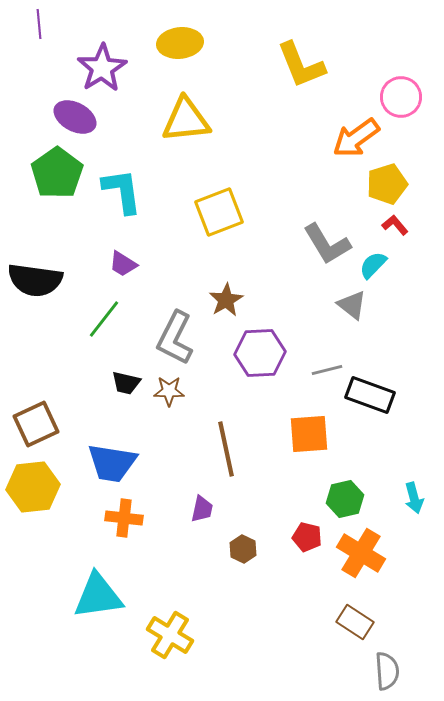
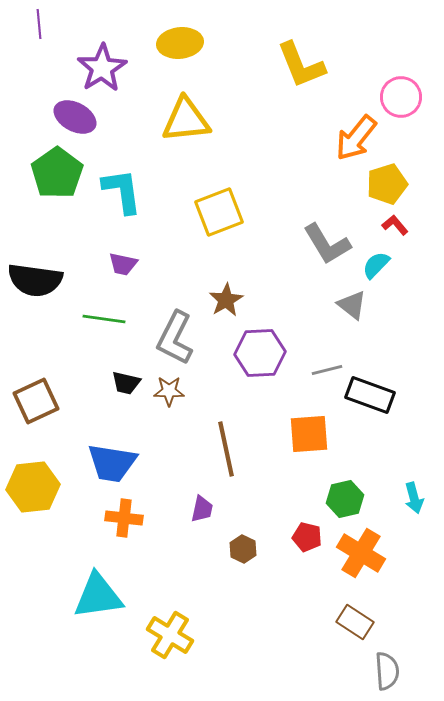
orange arrow at (356, 138): rotated 15 degrees counterclockwise
purple trapezoid at (123, 264): rotated 20 degrees counterclockwise
cyan semicircle at (373, 265): moved 3 px right
green line at (104, 319): rotated 60 degrees clockwise
brown square at (36, 424): moved 23 px up
